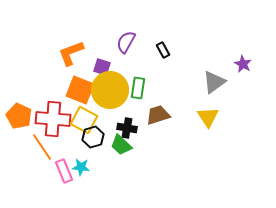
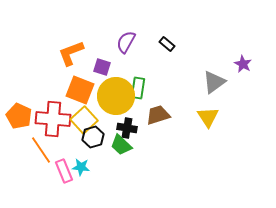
black rectangle: moved 4 px right, 6 px up; rotated 21 degrees counterclockwise
yellow circle: moved 6 px right, 6 px down
yellow square: rotated 20 degrees clockwise
orange line: moved 1 px left, 3 px down
